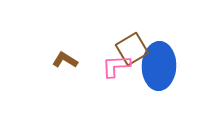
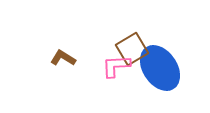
brown L-shape: moved 2 px left, 2 px up
blue ellipse: moved 1 px right, 2 px down; rotated 36 degrees counterclockwise
